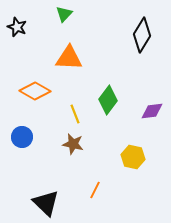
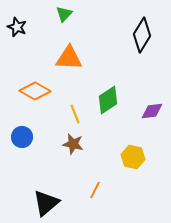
green diamond: rotated 20 degrees clockwise
black triangle: rotated 36 degrees clockwise
